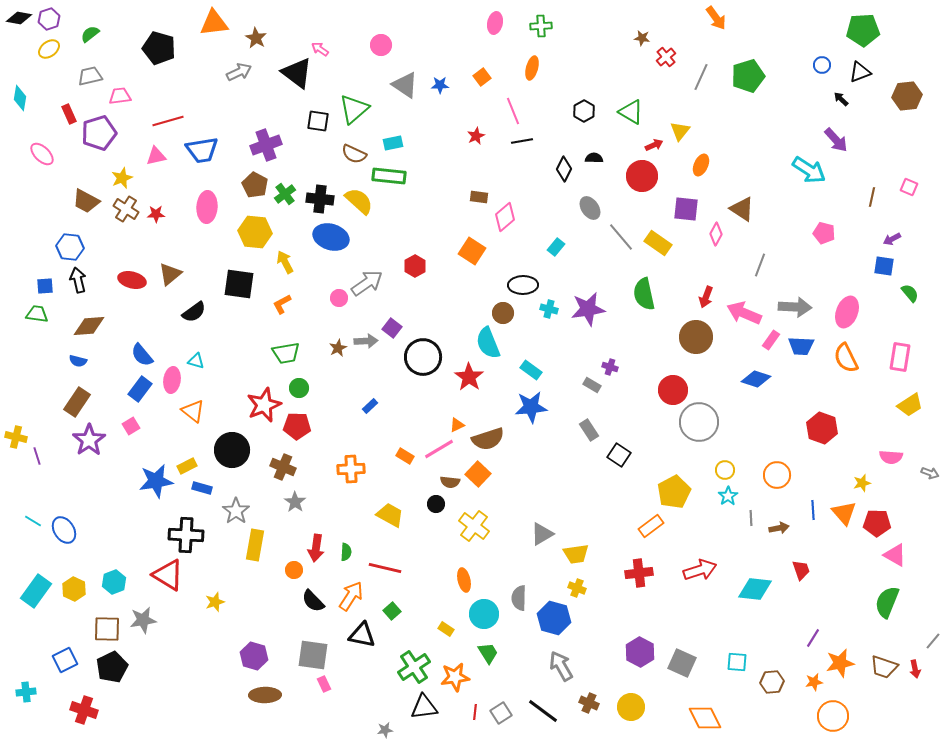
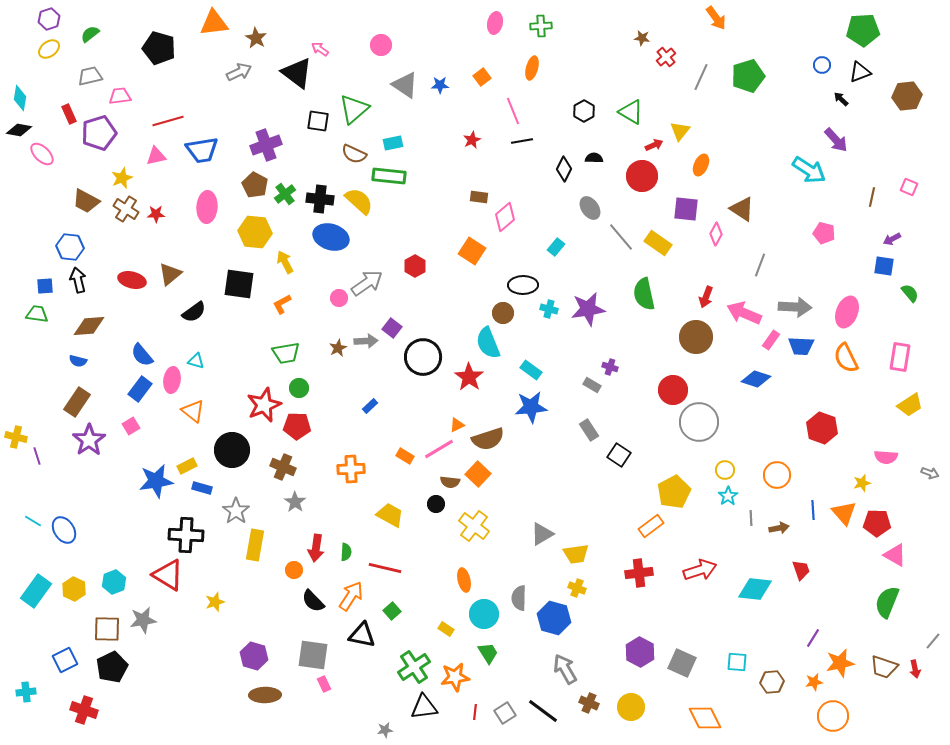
black diamond at (19, 18): moved 112 px down
red star at (476, 136): moved 4 px left, 4 px down
pink semicircle at (891, 457): moved 5 px left
gray arrow at (561, 666): moved 4 px right, 3 px down
gray square at (501, 713): moved 4 px right
